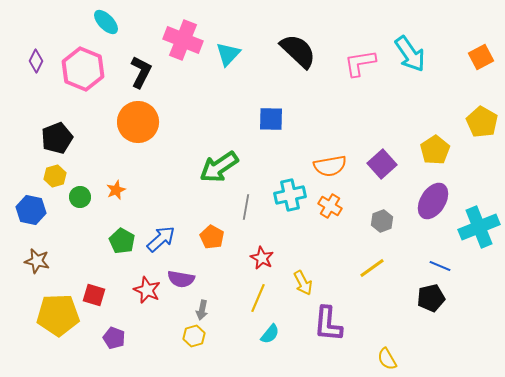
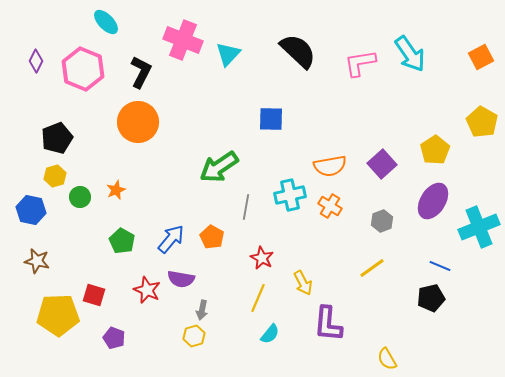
blue arrow at (161, 239): moved 10 px right; rotated 8 degrees counterclockwise
